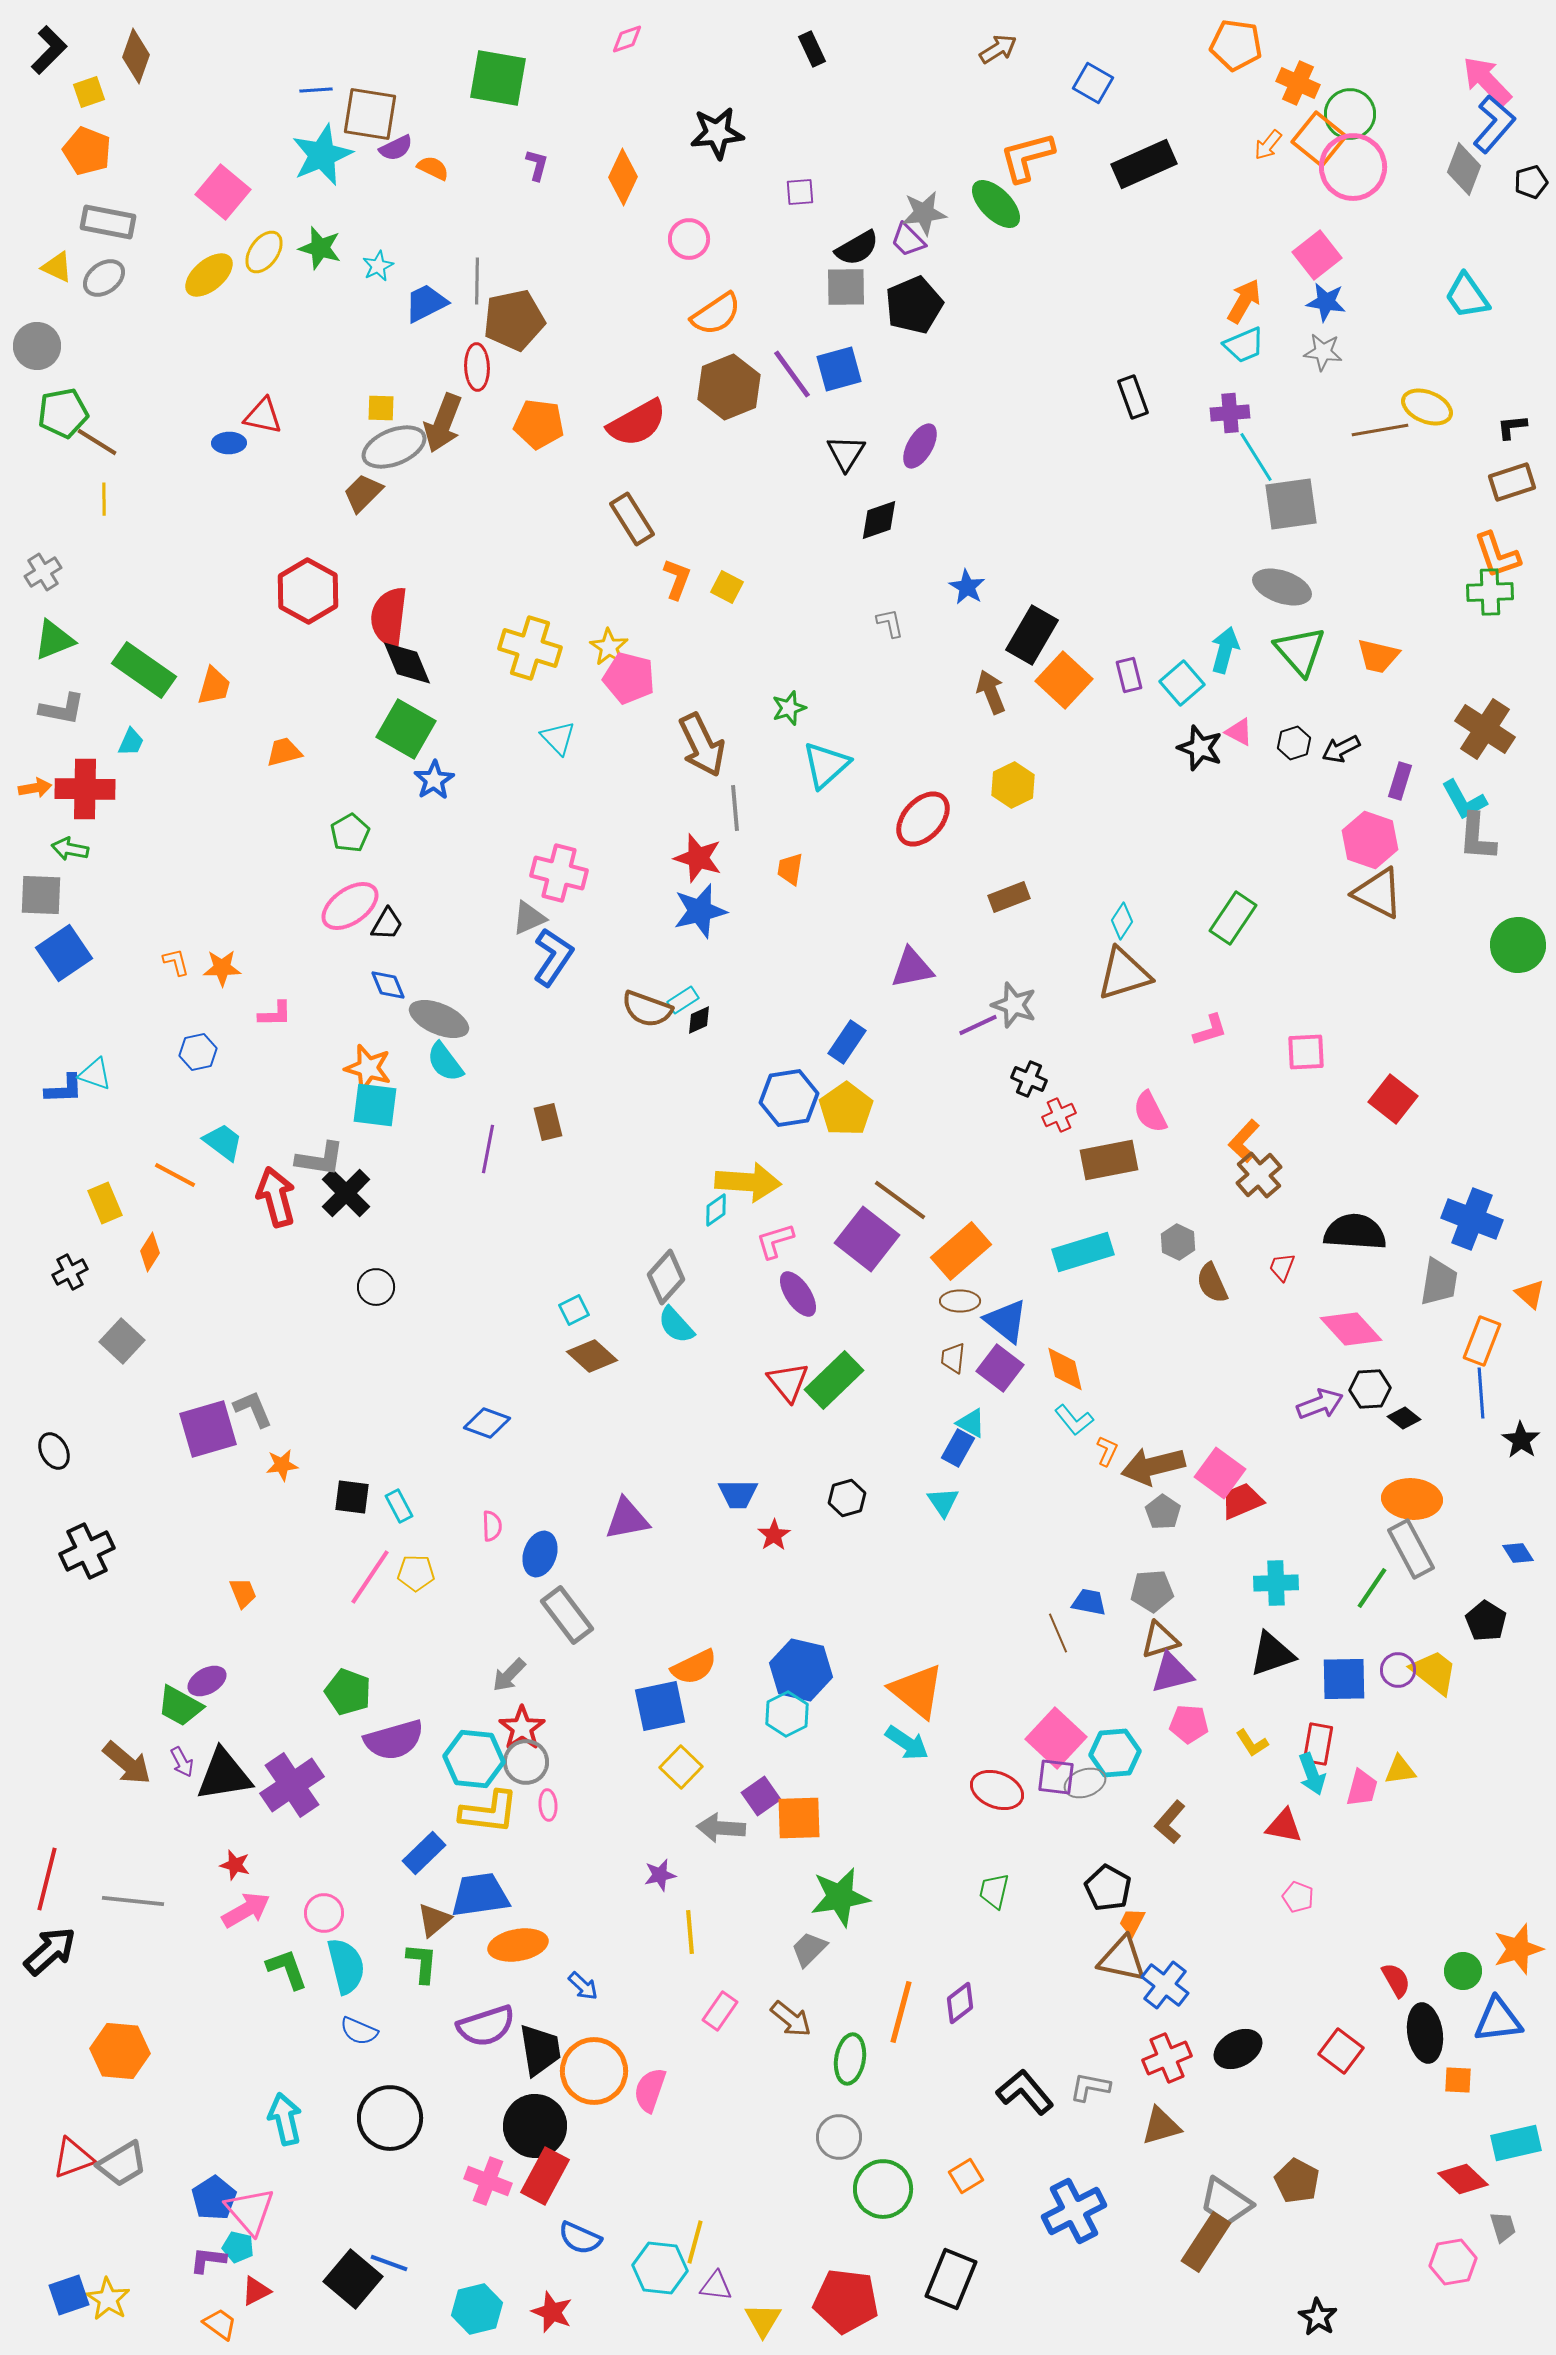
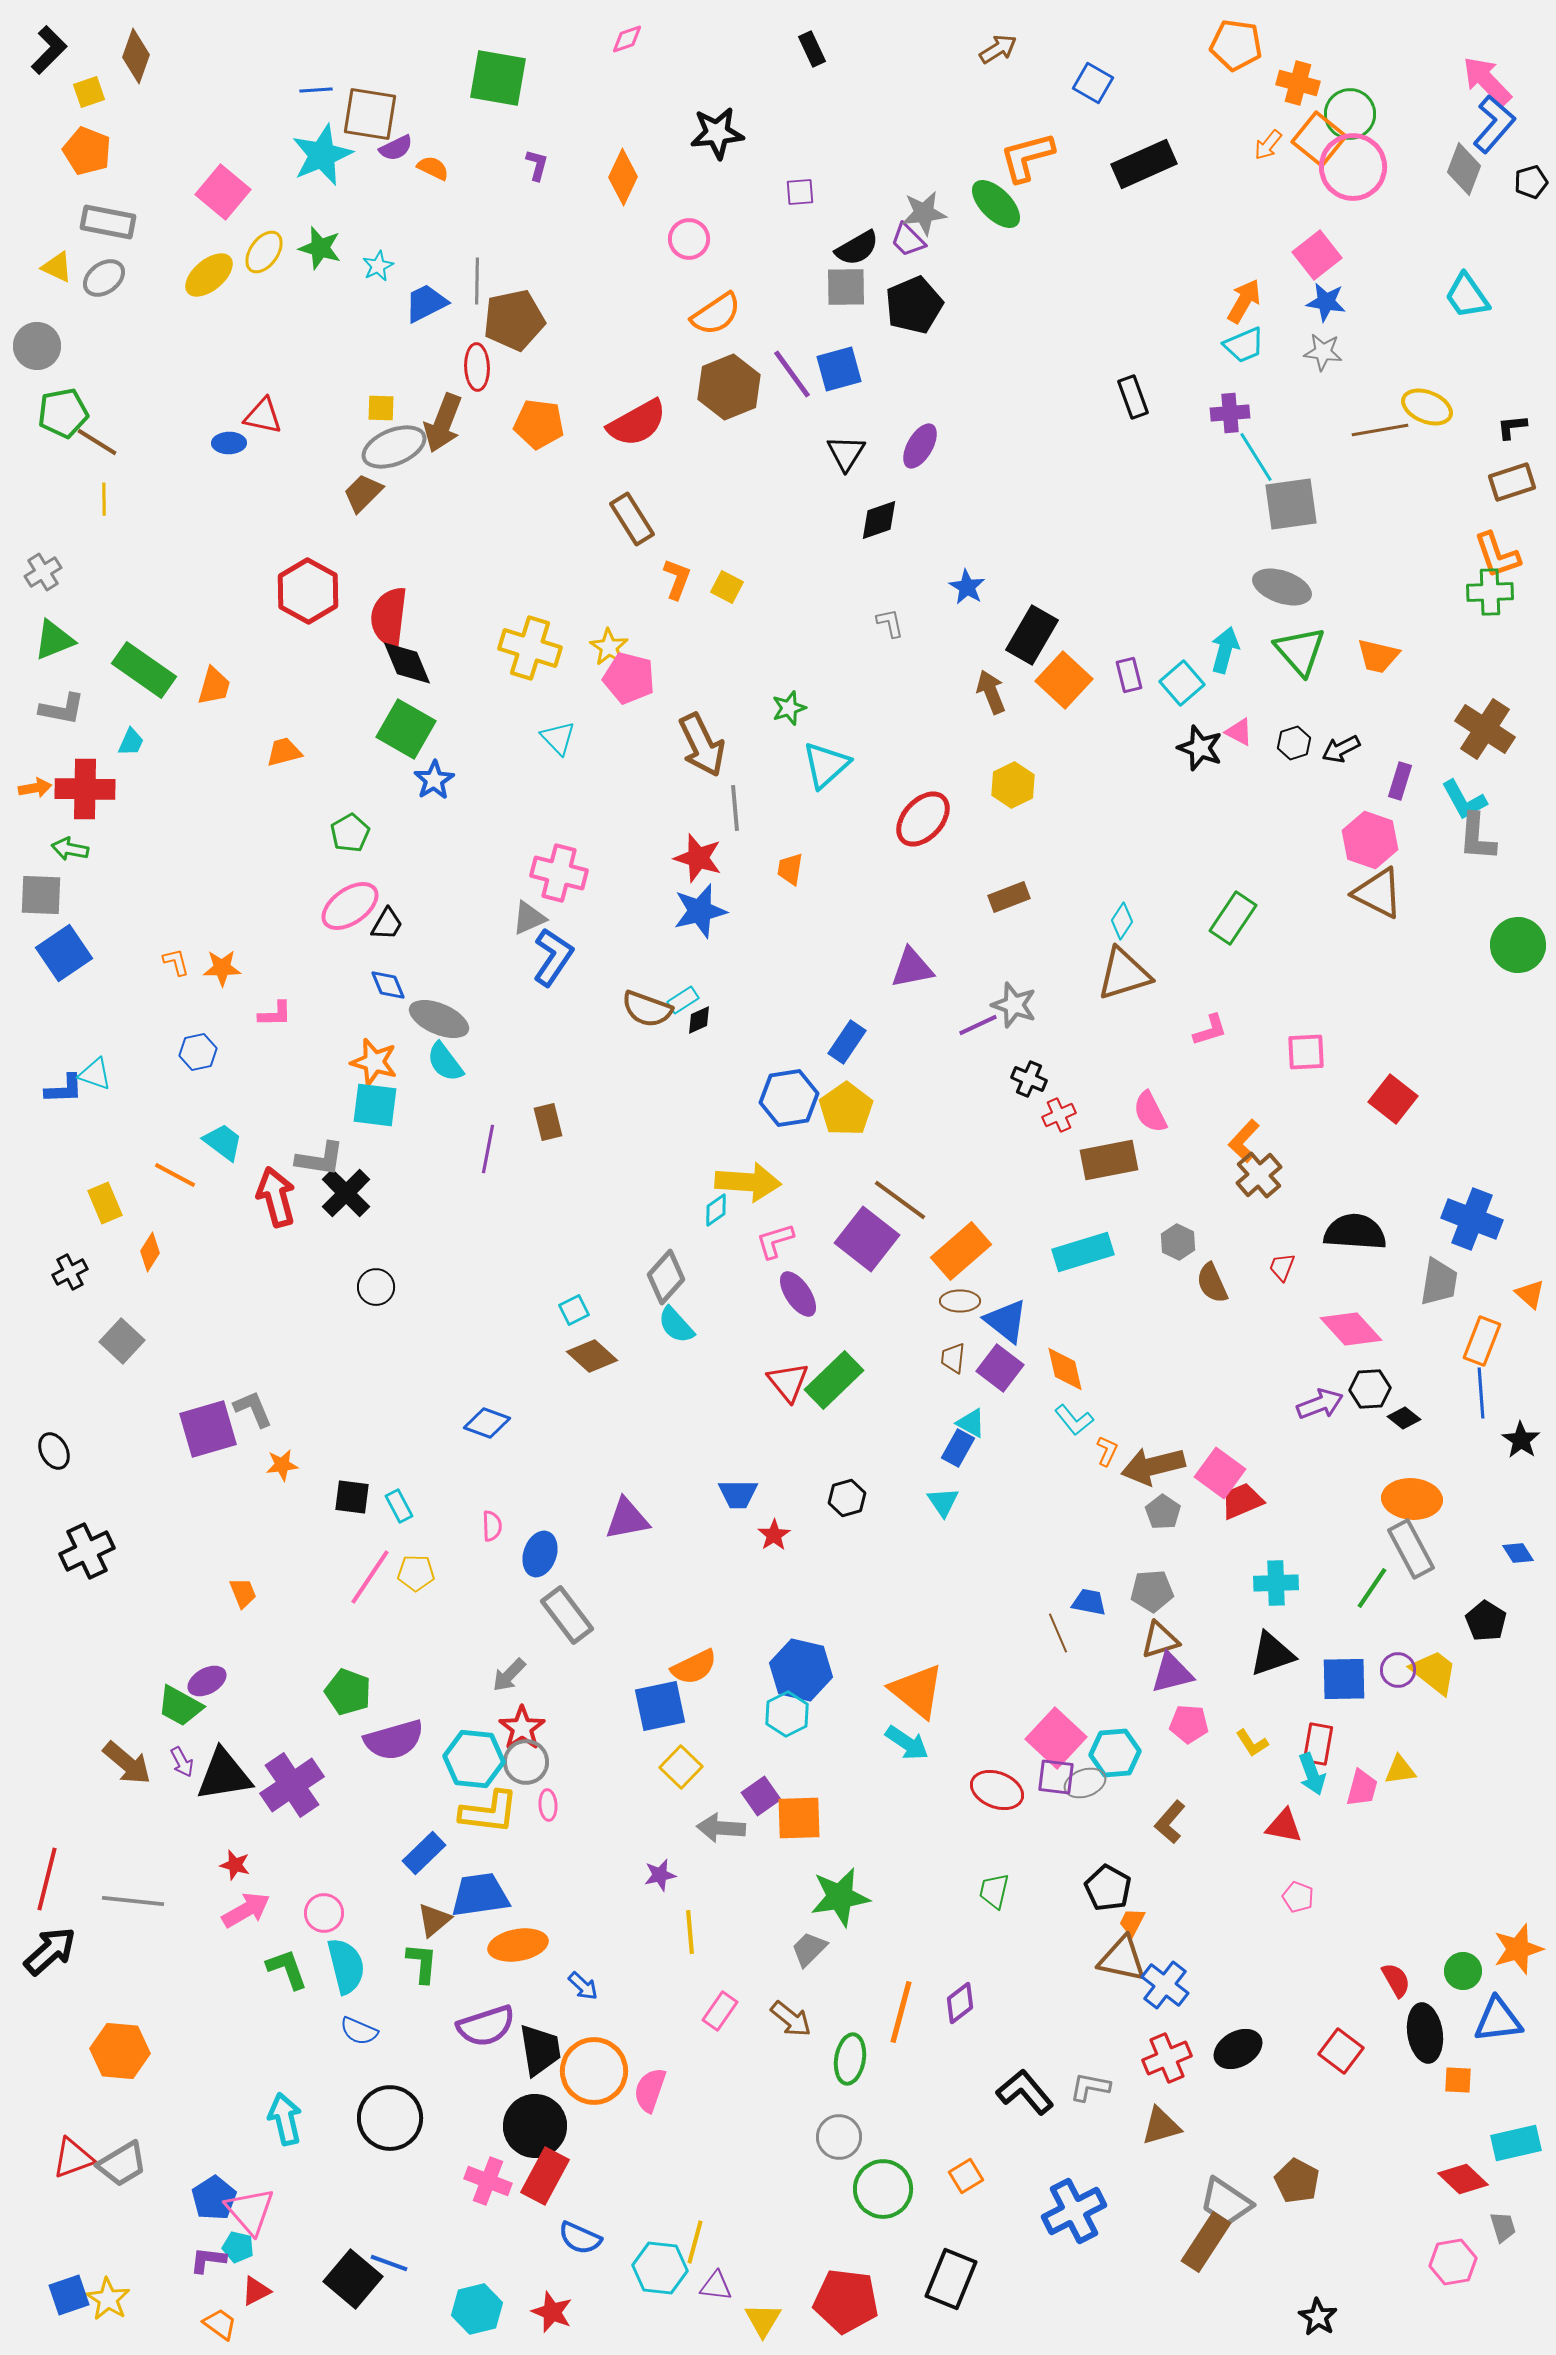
orange cross at (1298, 83): rotated 9 degrees counterclockwise
orange star at (368, 1068): moved 6 px right, 6 px up
